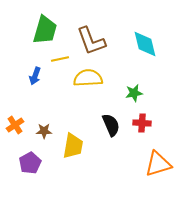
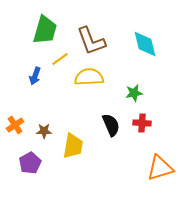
yellow line: rotated 24 degrees counterclockwise
yellow semicircle: moved 1 px right, 1 px up
orange triangle: moved 2 px right, 4 px down
